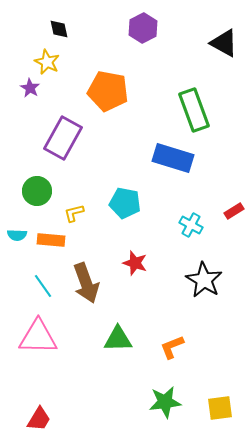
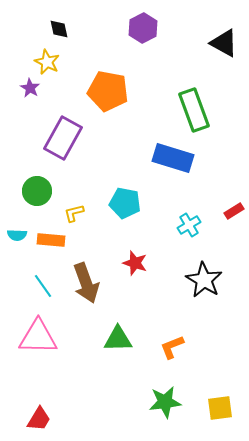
cyan cross: moved 2 px left; rotated 30 degrees clockwise
